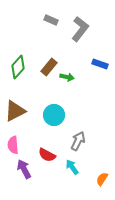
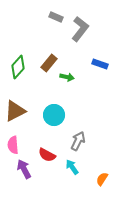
gray rectangle: moved 5 px right, 3 px up
brown rectangle: moved 4 px up
